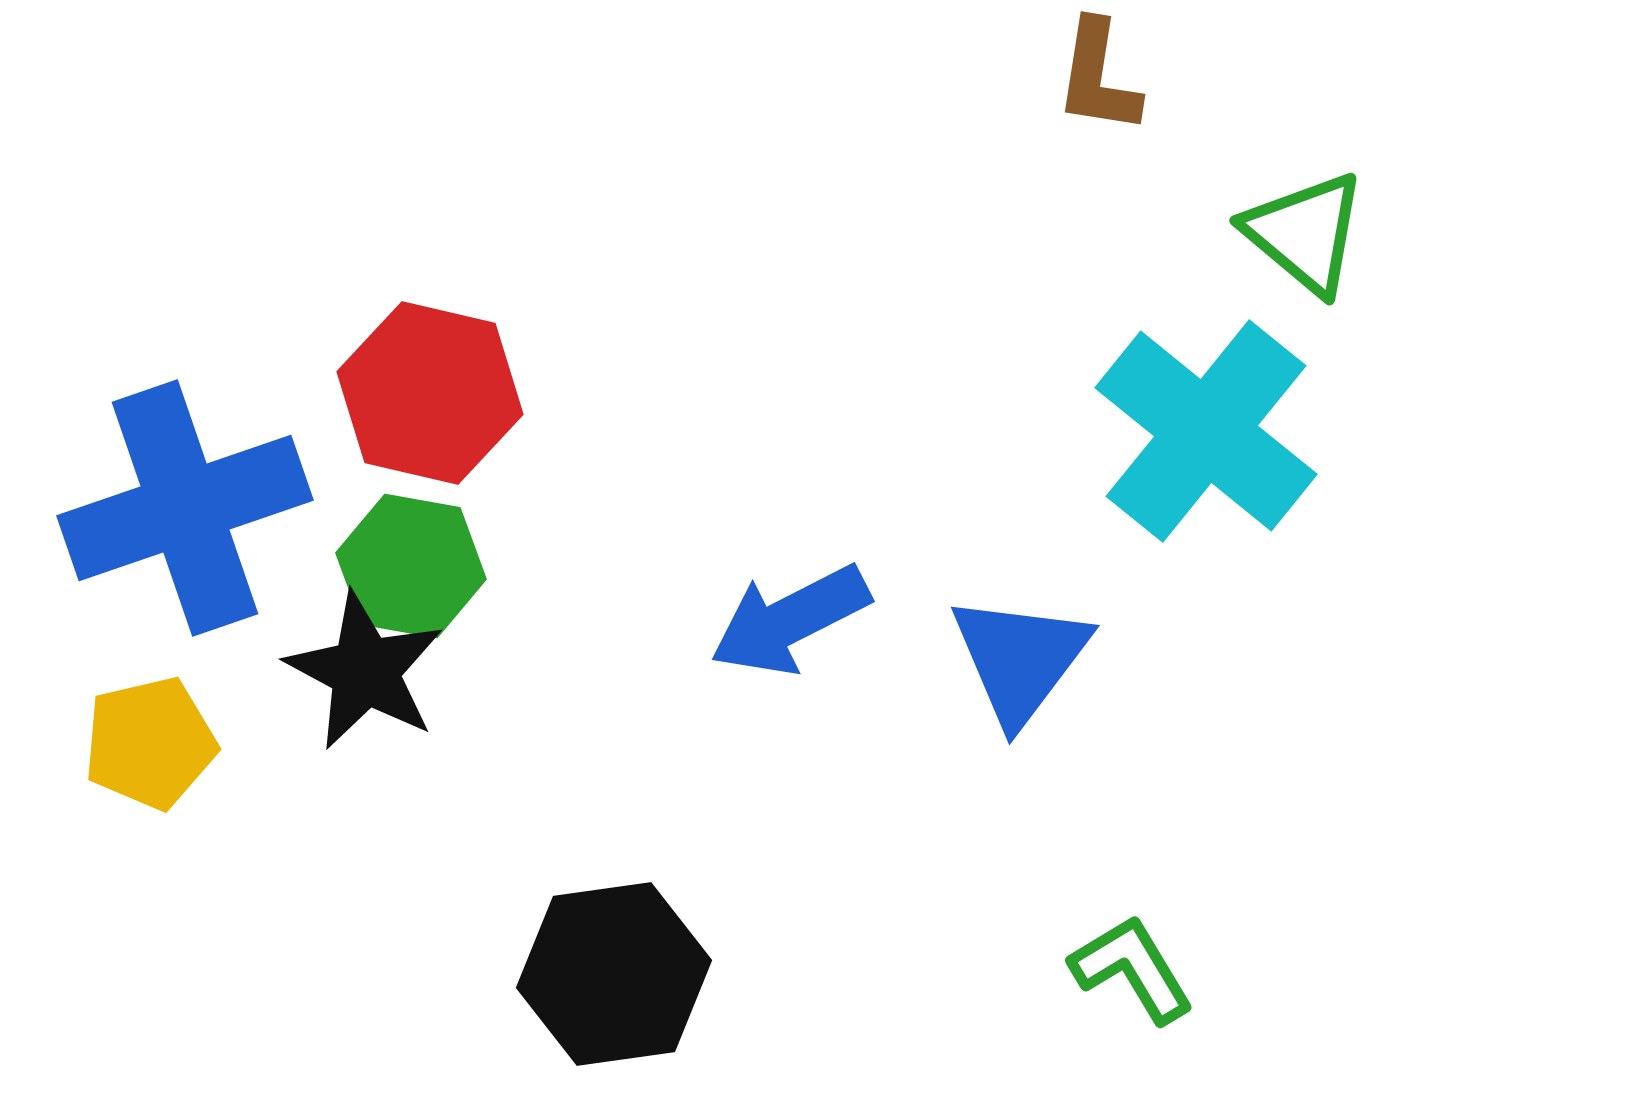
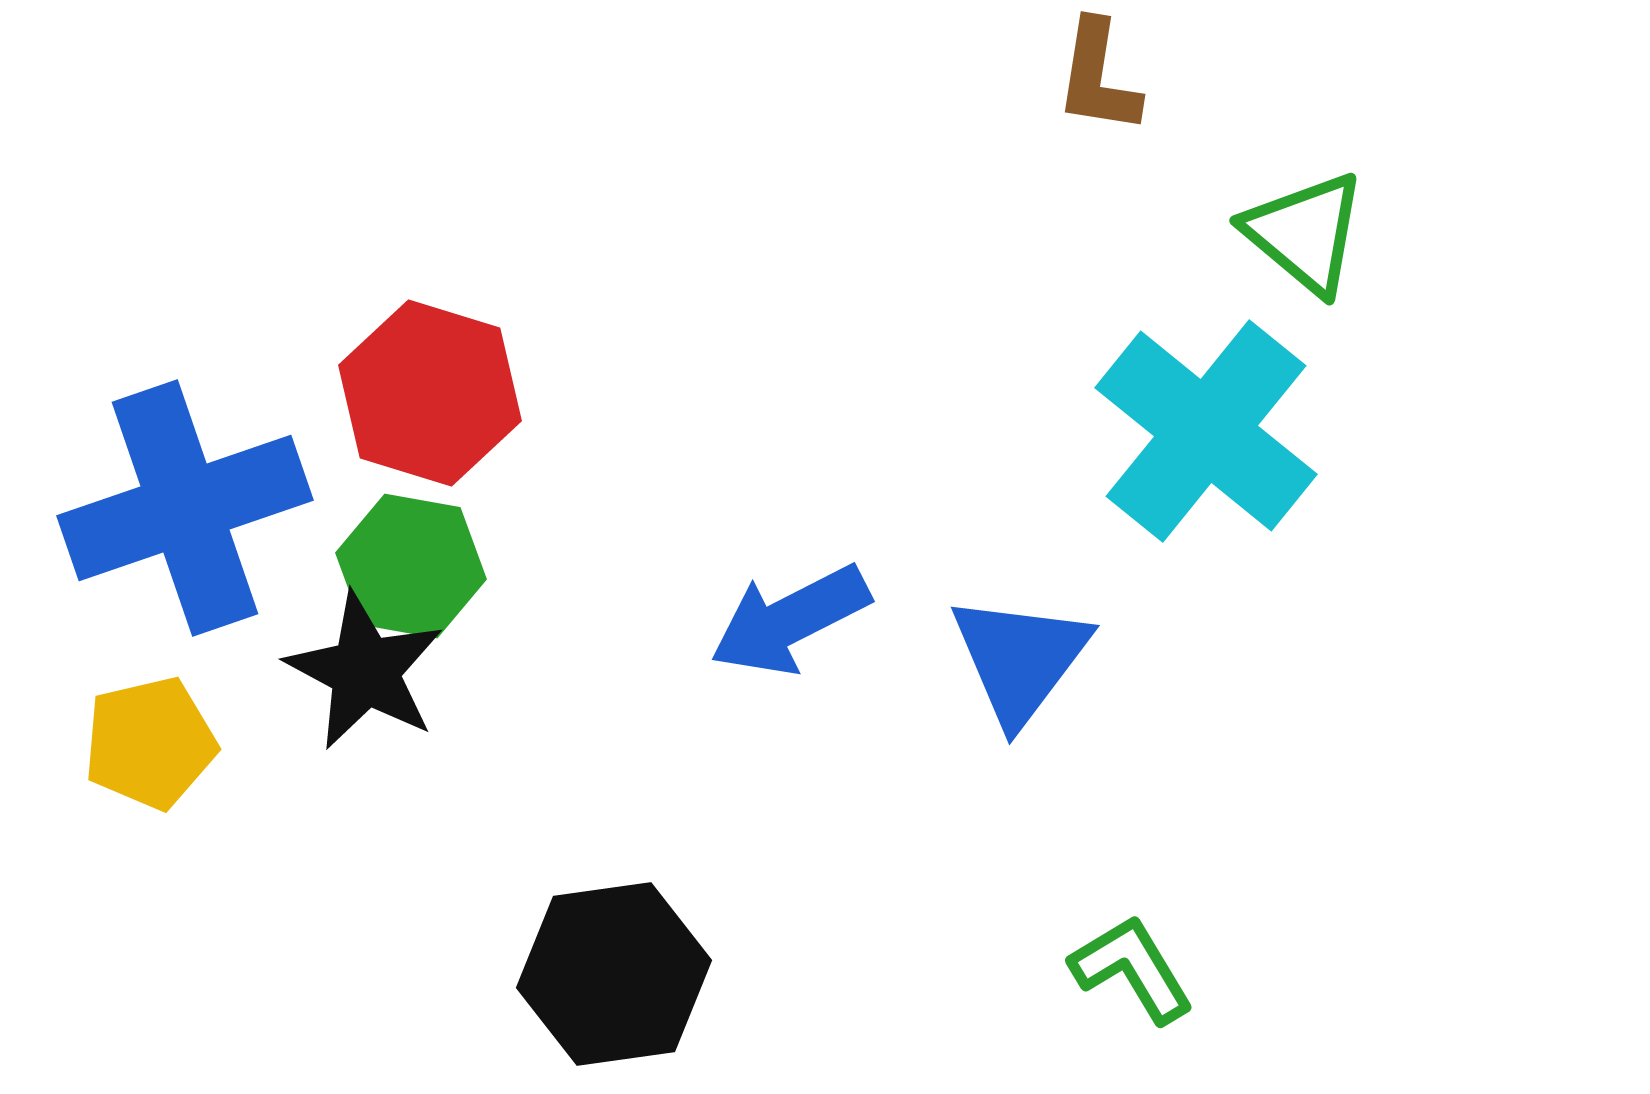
red hexagon: rotated 4 degrees clockwise
